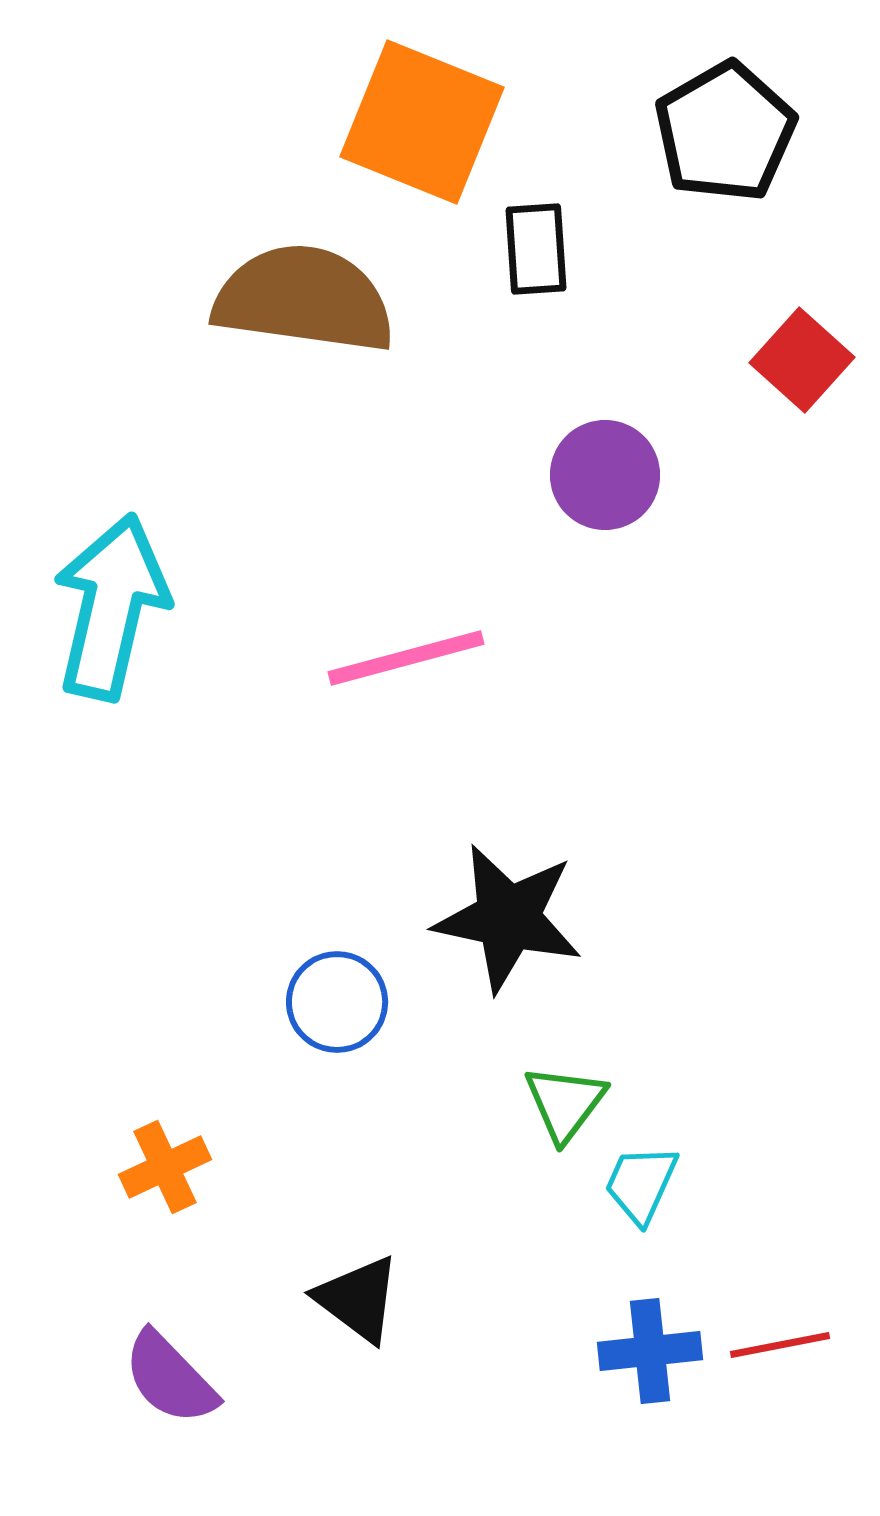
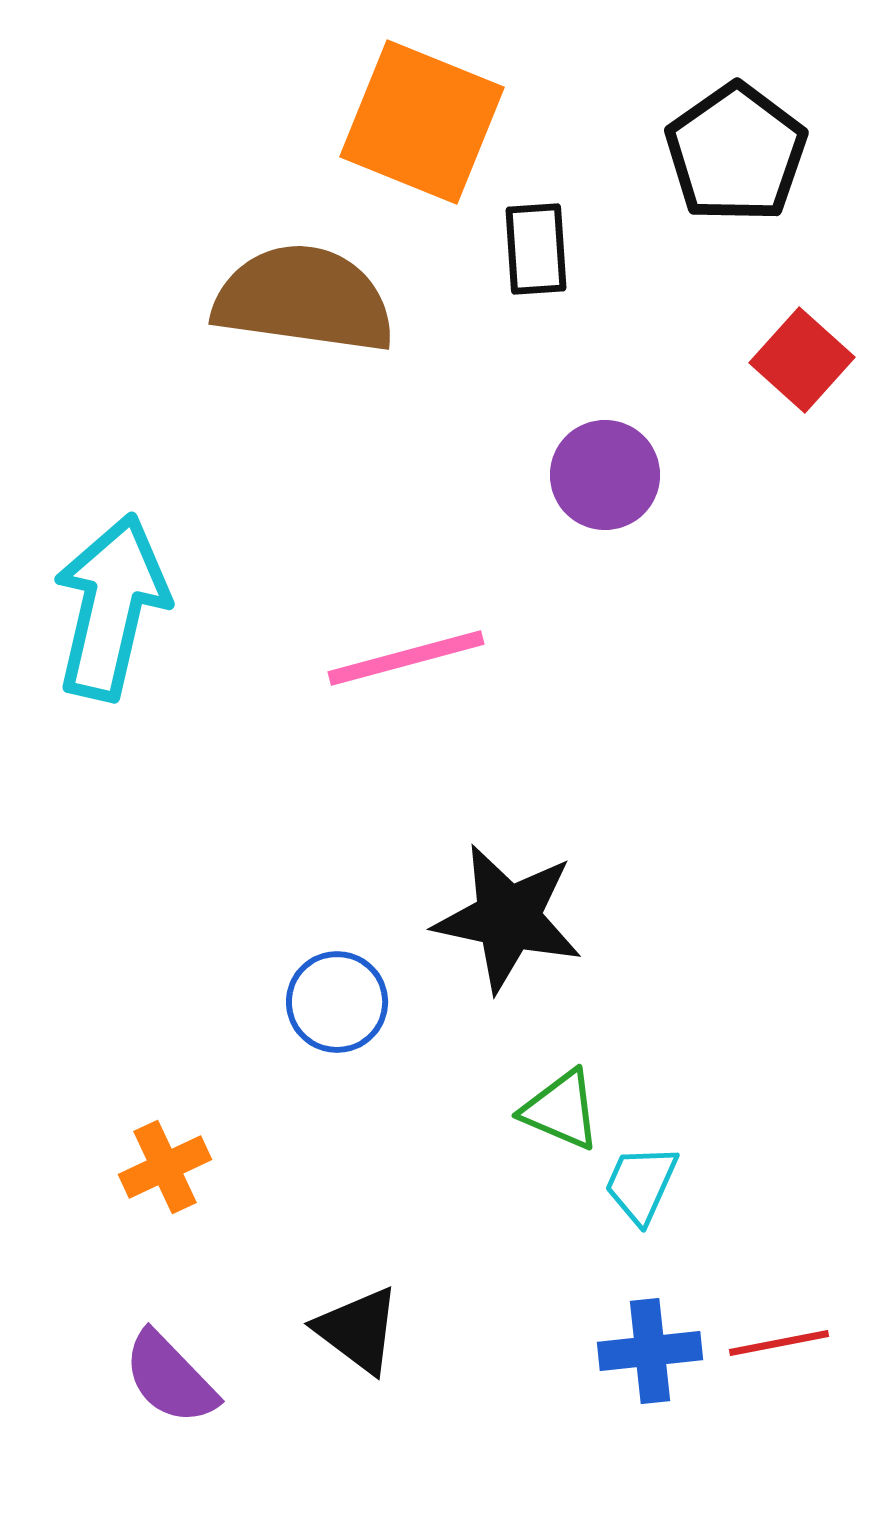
black pentagon: moved 11 px right, 21 px down; rotated 5 degrees counterclockwise
green triangle: moved 4 px left, 7 px down; rotated 44 degrees counterclockwise
black triangle: moved 31 px down
red line: moved 1 px left, 2 px up
